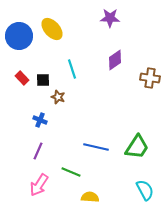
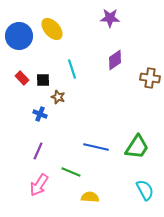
blue cross: moved 6 px up
